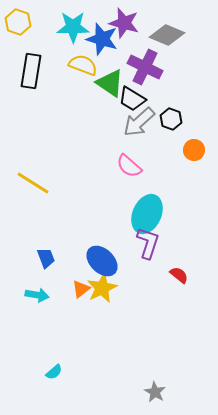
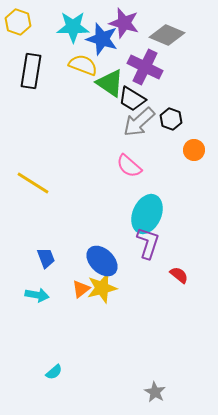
yellow star: rotated 12 degrees clockwise
